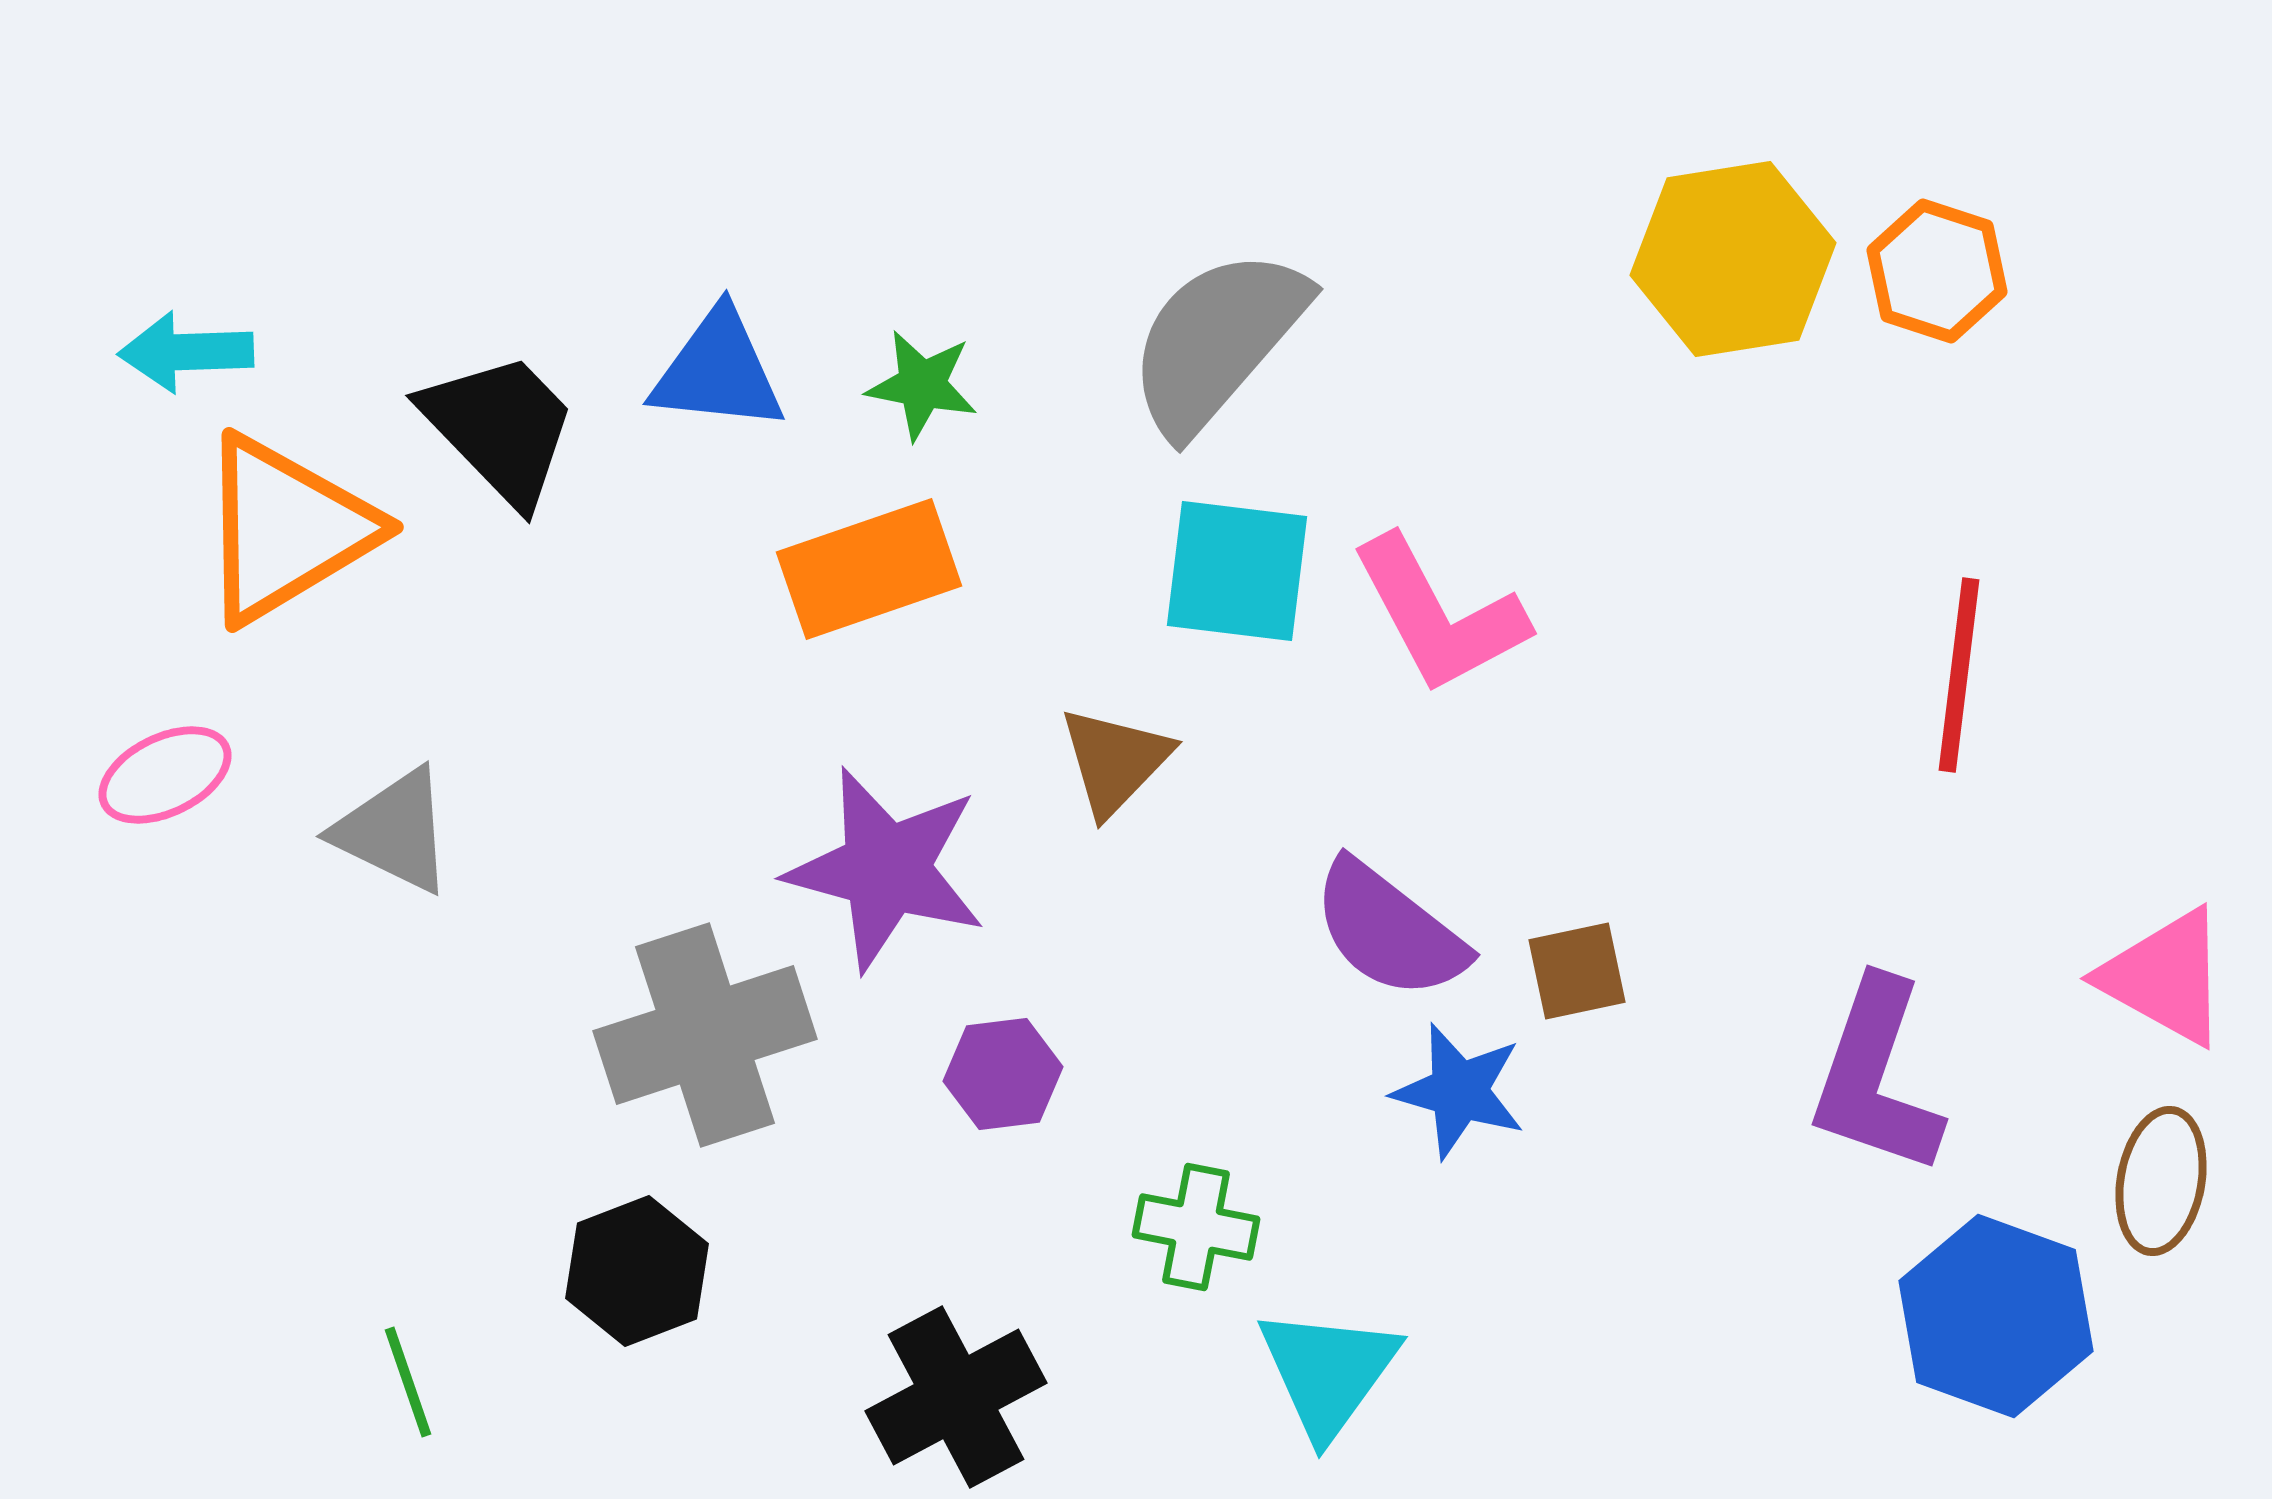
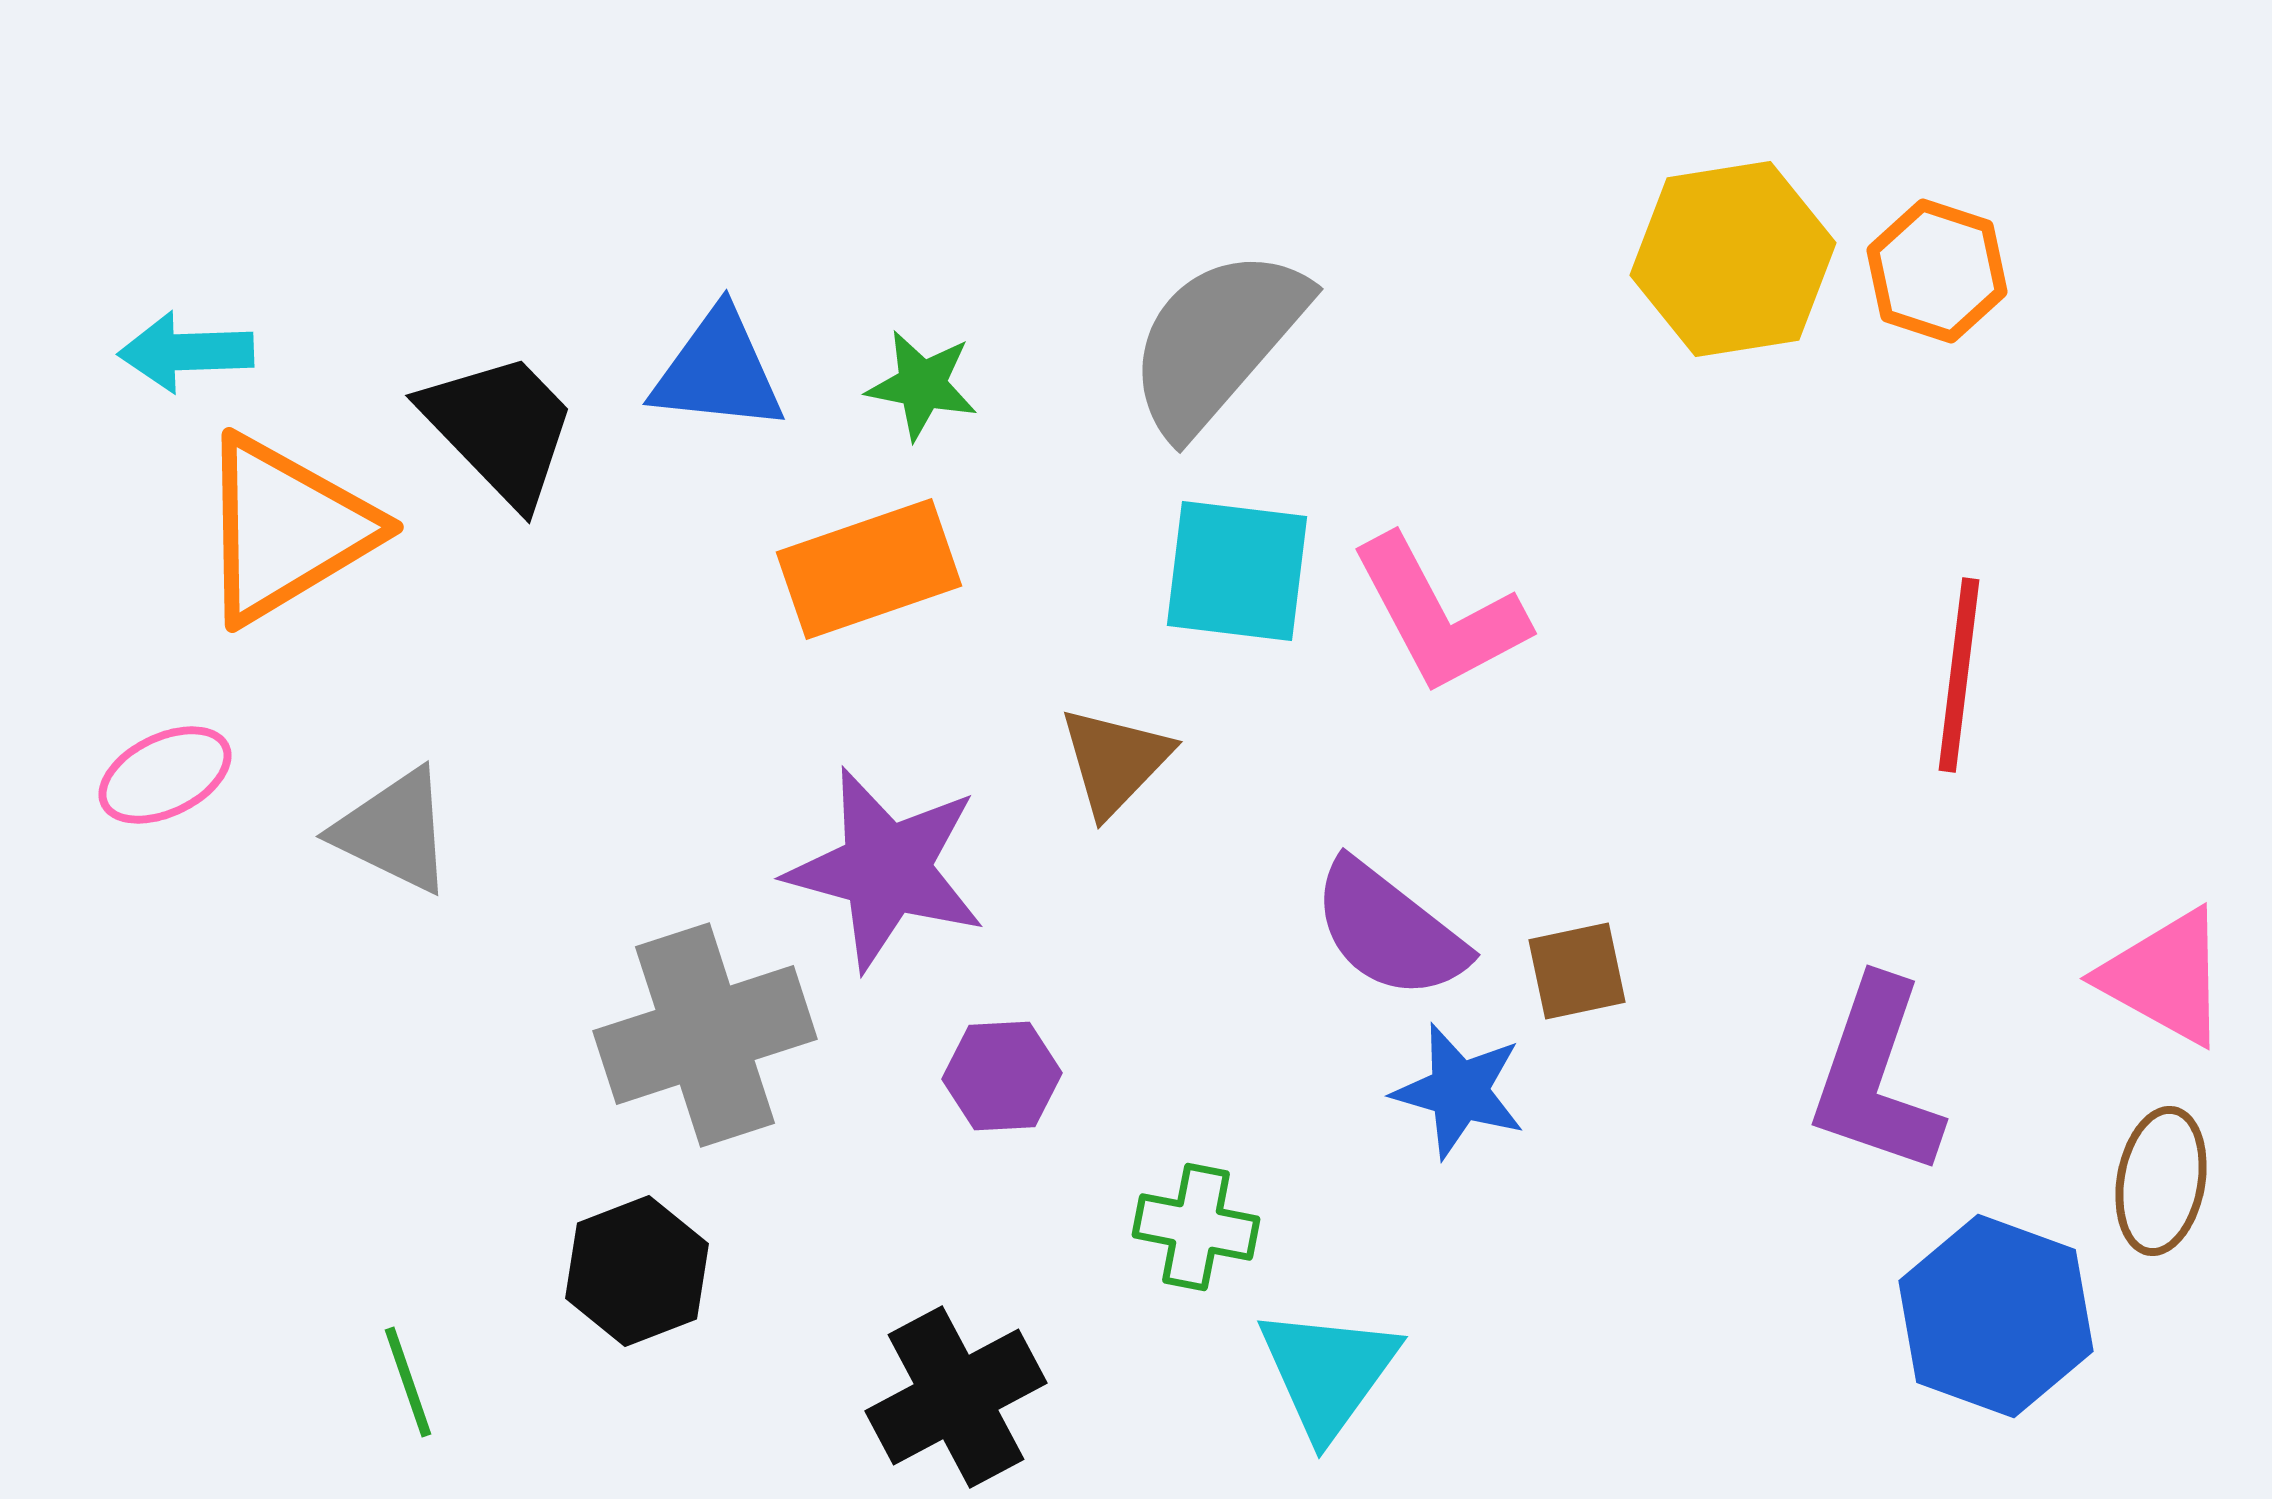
purple hexagon: moved 1 px left, 2 px down; rotated 4 degrees clockwise
